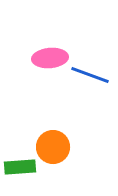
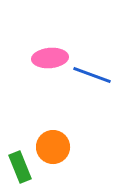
blue line: moved 2 px right
green rectangle: rotated 72 degrees clockwise
